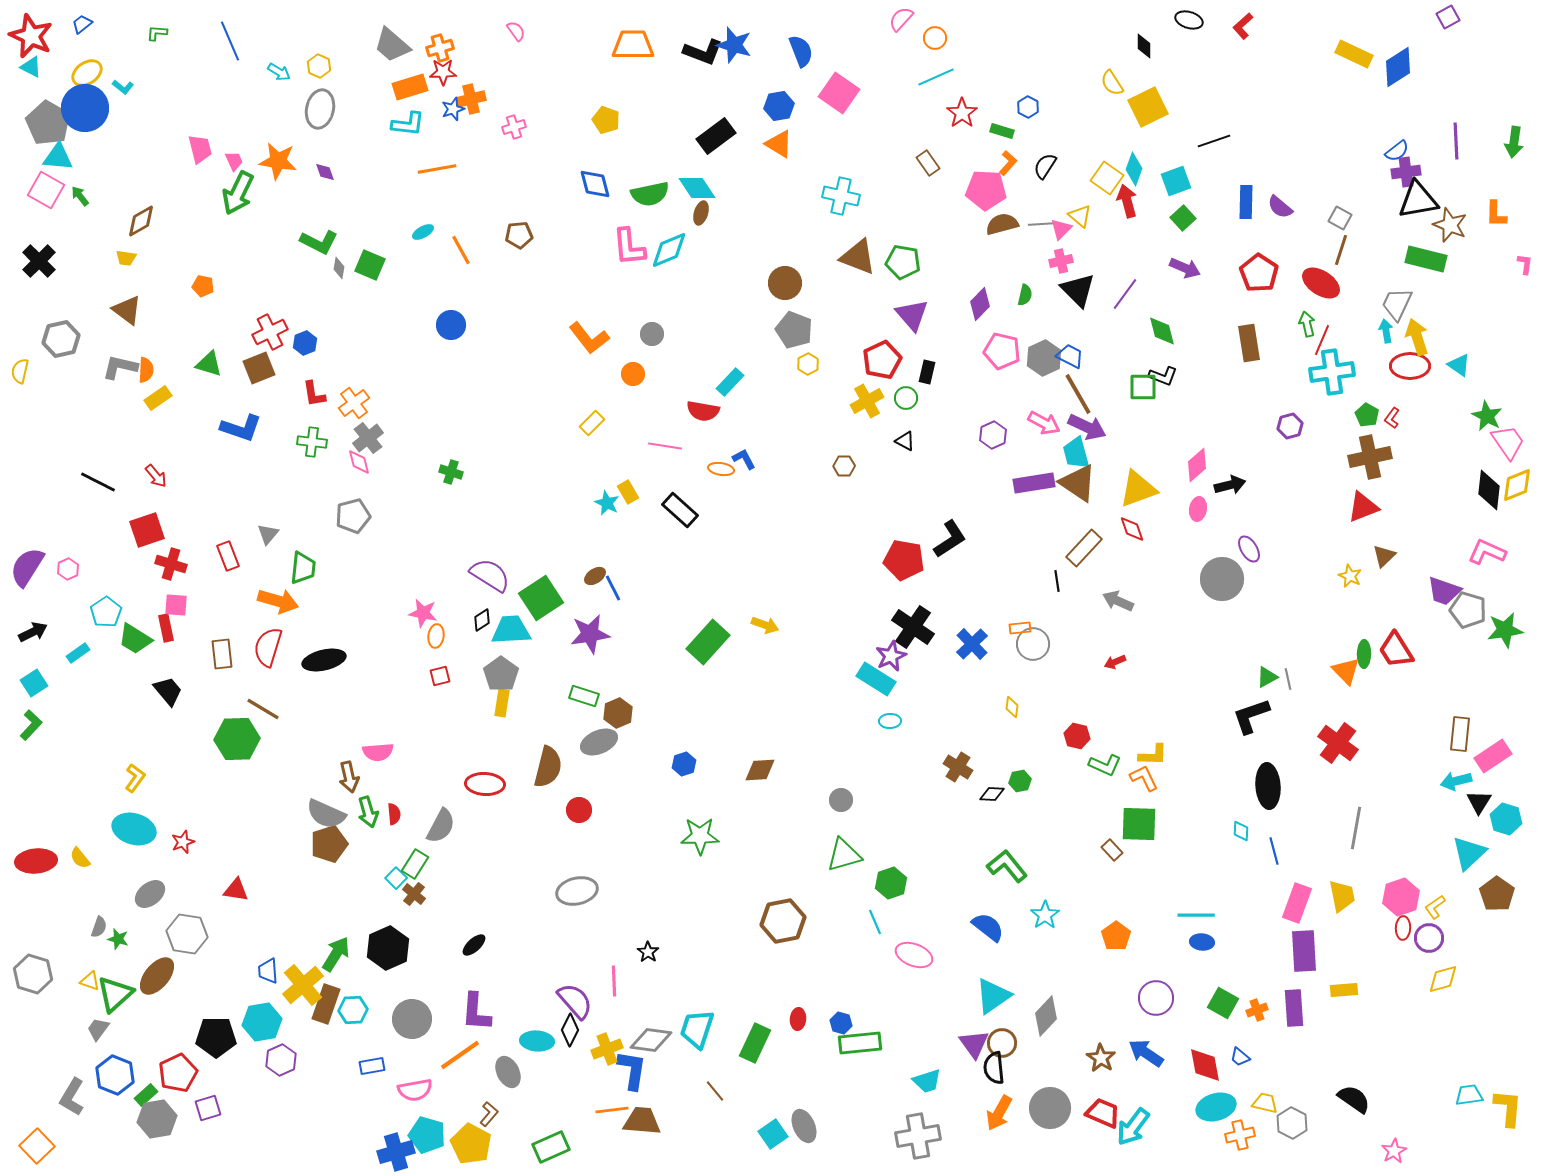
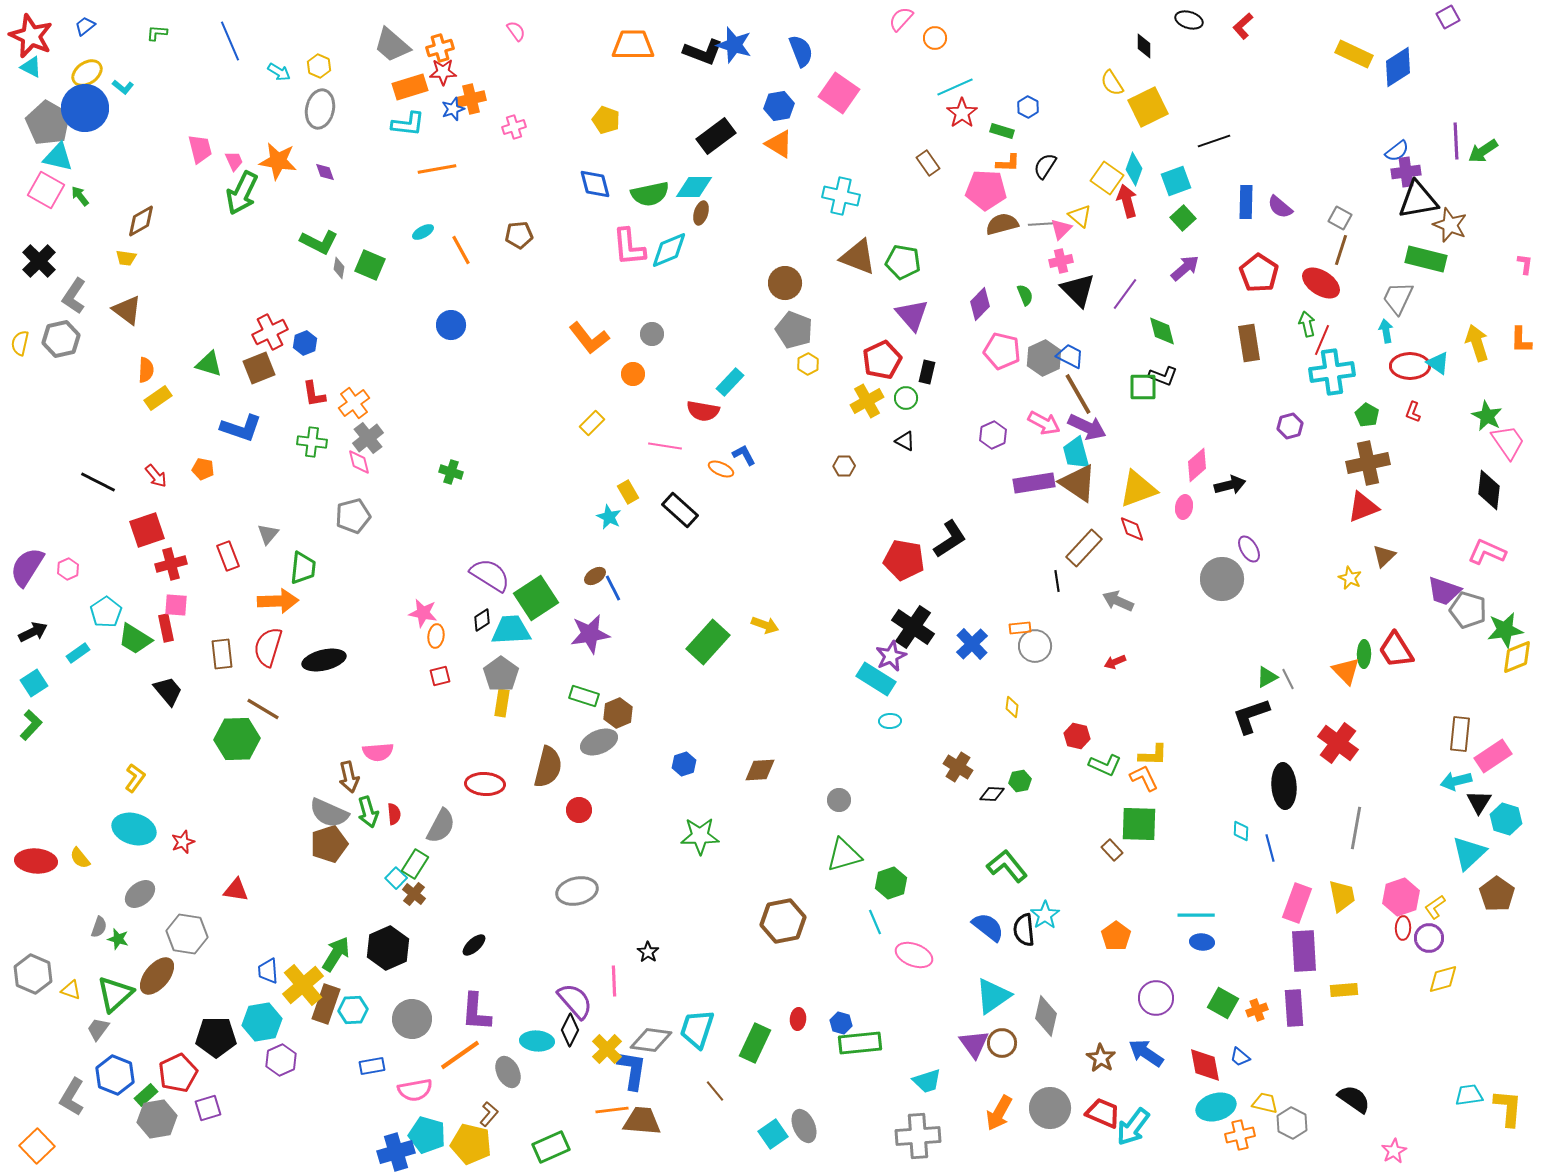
blue trapezoid at (82, 24): moved 3 px right, 2 px down
cyan line at (936, 77): moved 19 px right, 10 px down
green arrow at (1514, 142): moved 31 px left, 9 px down; rotated 48 degrees clockwise
cyan triangle at (58, 157): rotated 8 degrees clockwise
orange L-shape at (1008, 163): rotated 50 degrees clockwise
cyan diamond at (697, 188): moved 3 px left, 1 px up; rotated 57 degrees counterclockwise
green arrow at (238, 193): moved 4 px right
orange L-shape at (1496, 214): moved 25 px right, 126 px down
purple arrow at (1185, 268): rotated 64 degrees counterclockwise
orange pentagon at (203, 286): moved 183 px down
green semicircle at (1025, 295): rotated 35 degrees counterclockwise
gray trapezoid at (1397, 304): moved 1 px right, 6 px up
yellow arrow at (1417, 337): moved 60 px right, 6 px down
cyan triangle at (1459, 365): moved 21 px left, 2 px up
gray L-shape at (120, 367): moved 46 px left, 71 px up; rotated 69 degrees counterclockwise
yellow semicircle at (20, 371): moved 28 px up
red L-shape at (1392, 418): moved 21 px right, 6 px up; rotated 15 degrees counterclockwise
brown cross at (1370, 457): moved 2 px left, 6 px down
blue L-shape at (744, 459): moved 4 px up
orange ellipse at (721, 469): rotated 15 degrees clockwise
yellow diamond at (1517, 485): moved 172 px down
cyan star at (607, 503): moved 2 px right, 14 px down
pink ellipse at (1198, 509): moved 14 px left, 2 px up
red cross at (171, 564): rotated 32 degrees counterclockwise
yellow star at (1350, 576): moved 2 px down
green square at (541, 598): moved 5 px left
orange arrow at (278, 601): rotated 18 degrees counterclockwise
gray circle at (1033, 644): moved 2 px right, 2 px down
gray line at (1288, 679): rotated 15 degrees counterclockwise
black ellipse at (1268, 786): moved 16 px right
gray circle at (841, 800): moved 2 px left
gray semicircle at (326, 814): moved 3 px right, 1 px up
blue line at (1274, 851): moved 4 px left, 3 px up
red ellipse at (36, 861): rotated 9 degrees clockwise
gray ellipse at (150, 894): moved 10 px left
gray hexagon at (33, 974): rotated 6 degrees clockwise
yellow triangle at (90, 981): moved 19 px left, 9 px down
gray diamond at (1046, 1016): rotated 30 degrees counterclockwise
yellow cross at (607, 1049): rotated 24 degrees counterclockwise
black semicircle at (994, 1068): moved 30 px right, 138 px up
gray cross at (918, 1136): rotated 6 degrees clockwise
yellow pentagon at (471, 1144): rotated 15 degrees counterclockwise
